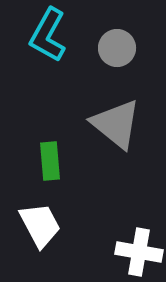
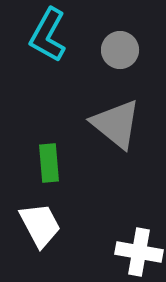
gray circle: moved 3 px right, 2 px down
green rectangle: moved 1 px left, 2 px down
